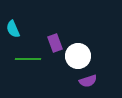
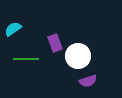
cyan semicircle: rotated 78 degrees clockwise
green line: moved 2 px left
